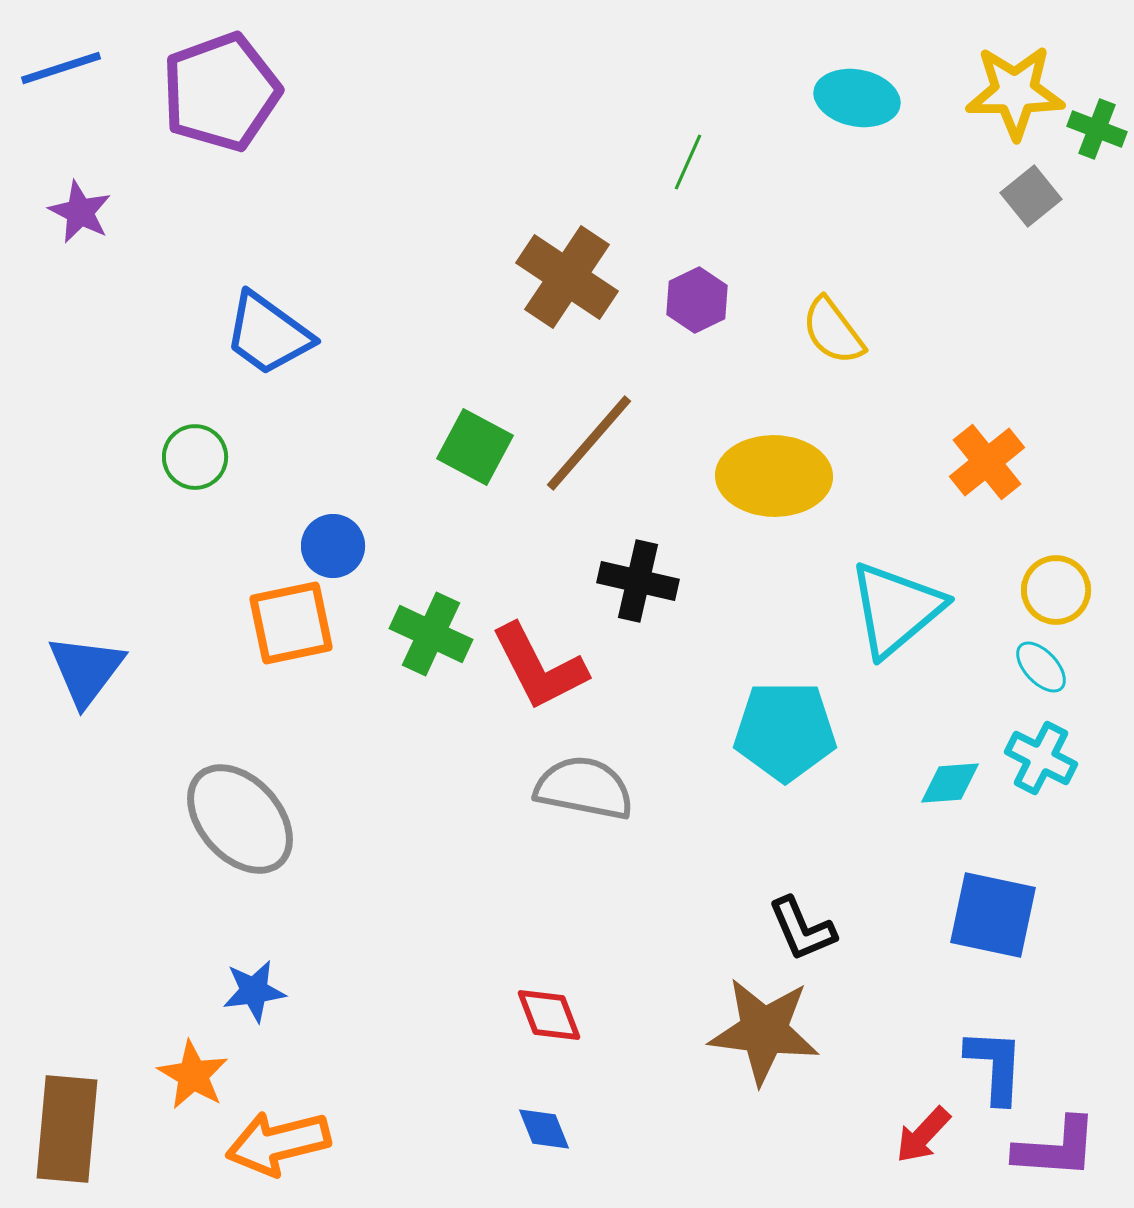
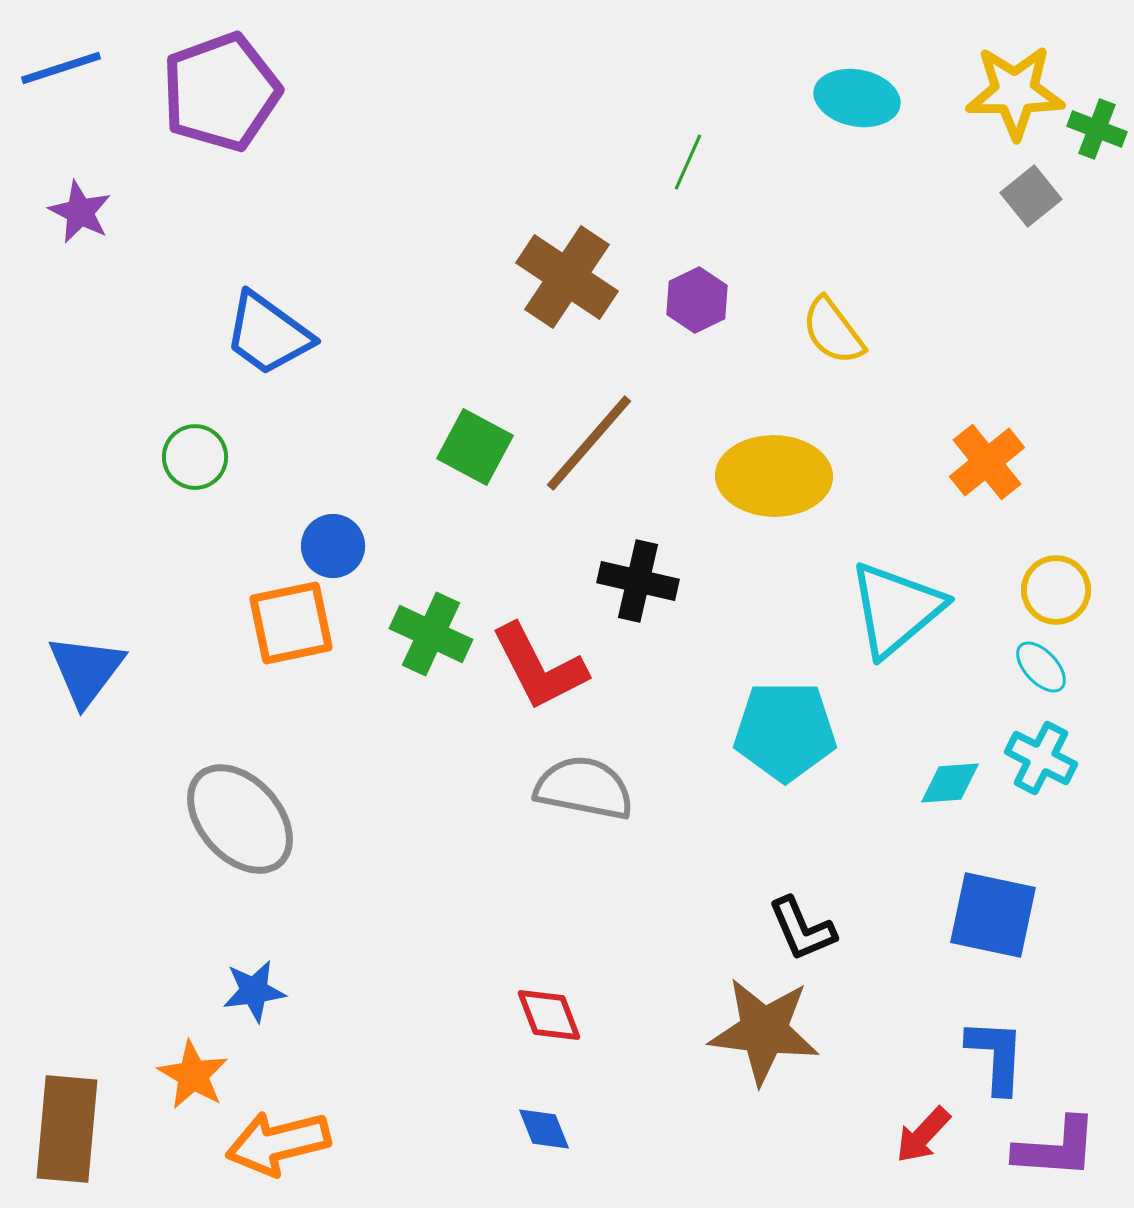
blue L-shape at (995, 1066): moved 1 px right, 10 px up
